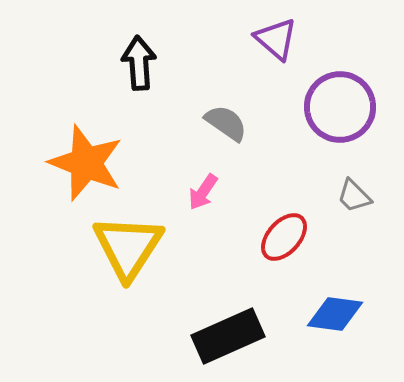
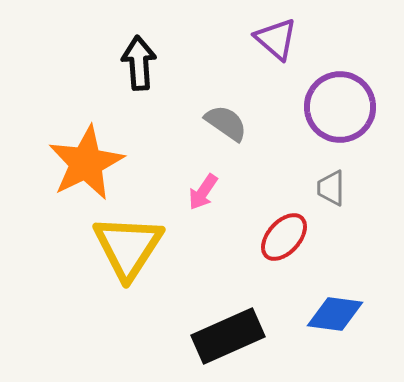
orange star: rotated 24 degrees clockwise
gray trapezoid: moved 23 px left, 8 px up; rotated 45 degrees clockwise
